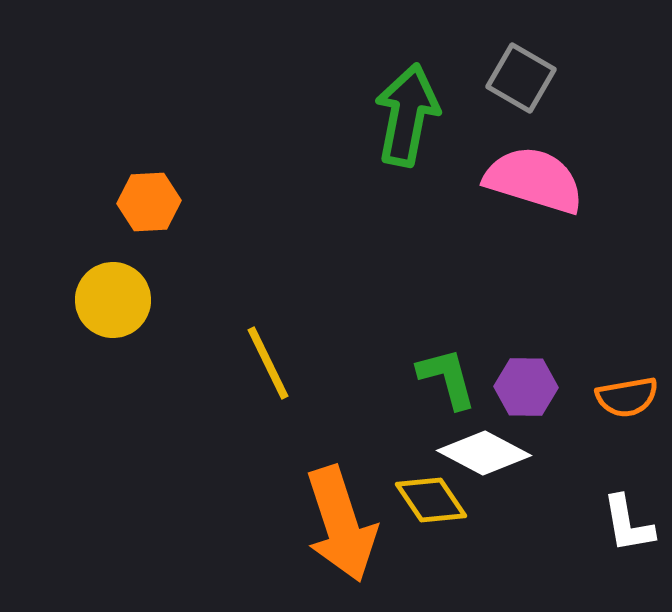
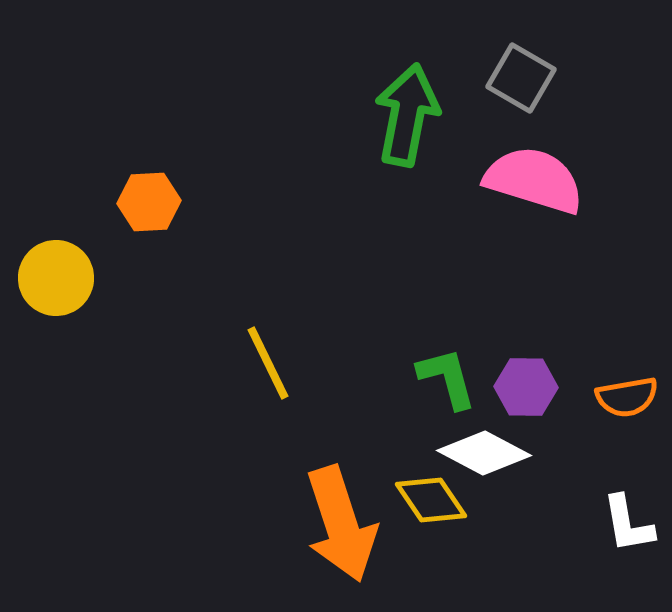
yellow circle: moved 57 px left, 22 px up
